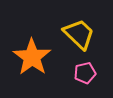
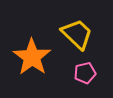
yellow trapezoid: moved 2 px left
